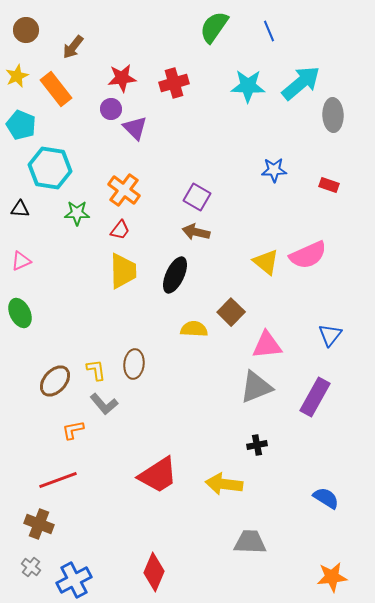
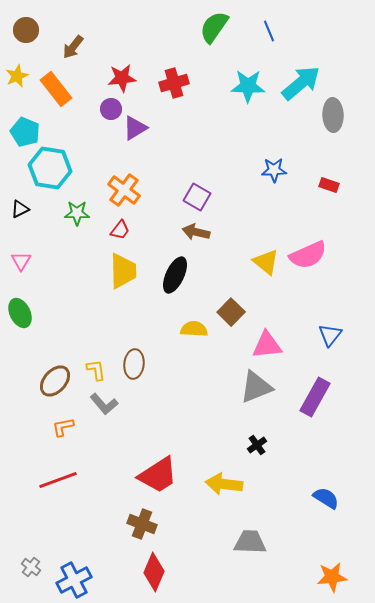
cyan pentagon at (21, 125): moved 4 px right, 7 px down
purple triangle at (135, 128): rotated 44 degrees clockwise
black triangle at (20, 209): rotated 30 degrees counterclockwise
pink triangle at (21, 261): rotated 35 degrees counterclockwise
orange L-shape at (73, 430): moved 10 px left, 3 px up
black cross at (257, 445): rotated 24 degrees counterclockwise
brown cross at (39, 524): moved 103 px right
